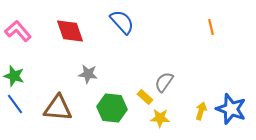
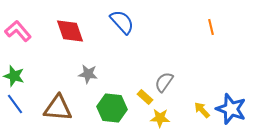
yellow arrow: moved 1 px right, 1 px up; rotated 60 degrees counterclockwise
